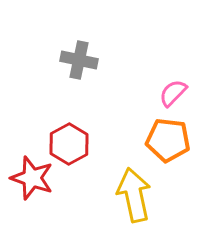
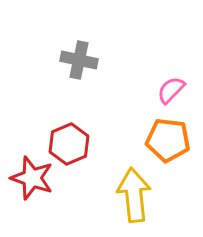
pink semicircle: moved 2 px left, 3 px up
red hexagon: rotated 6 degrees clockwise
yellow arrow: rotated 6 degrees clockwise
